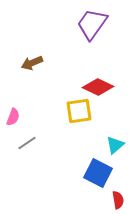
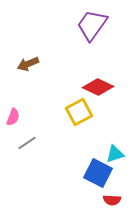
purple trapezoid: moved 1 px down
brown arrow: moved 4 px left, 1 px down
yellow square: moved 1 px down; rotated 20 degrees counterclockwise
cyan triangle: moved 9 px down; rotated 24 degrees clockwise
red semicircle: moved 6 px left; rotated 102 degrees clockwise
